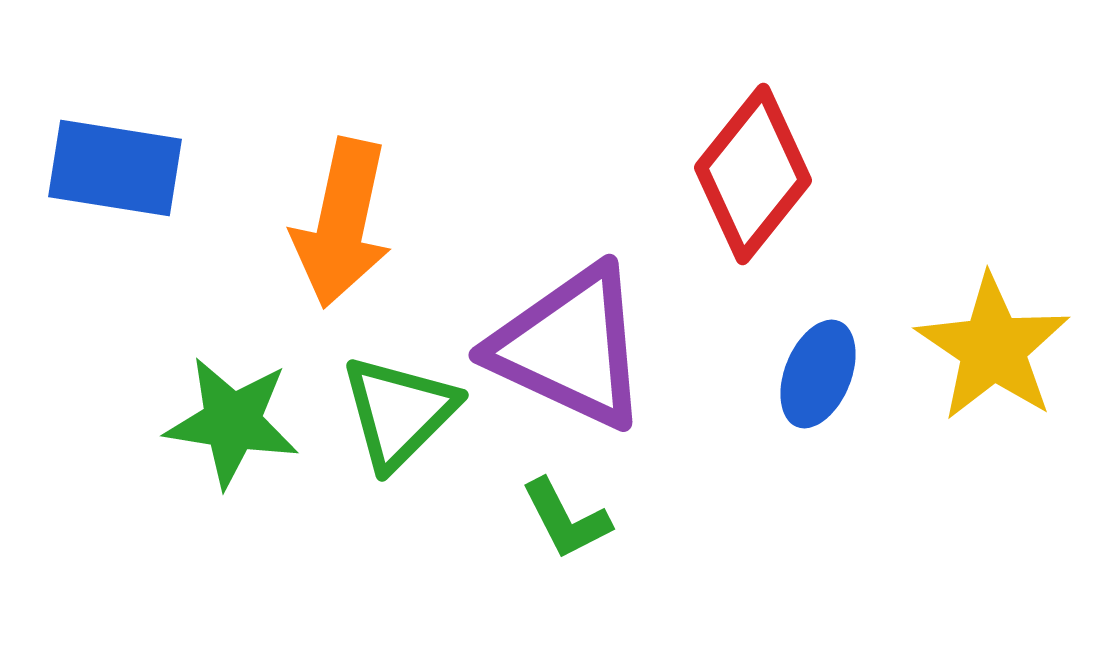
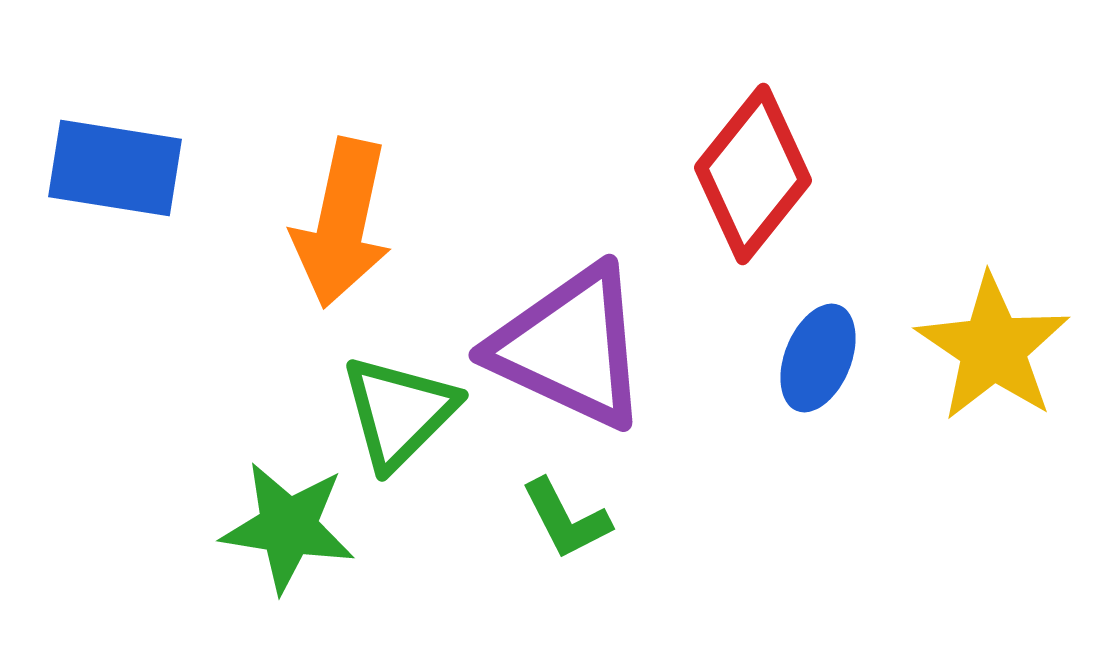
blue ellipse: moved 16 px up
green star: moved 56 px right, 105 px down
